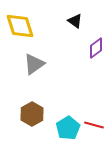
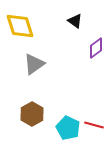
cyan pentagon: rotated 15 degrees counterclockwise
